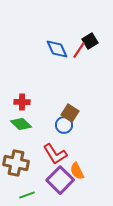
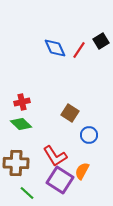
black square: moved 11 px right
blue diamond: moved 2 px left, 1 px up
red cross: rotated 14 degrees counterclockwise
blue circle: moved 25 px right, 10 px down
red L-shape: moved 2 px down
brown cross: rotated 10 degrees counterclockwise
orange semicircle: moved 5 px right; rotated 54 degrees clockwise
purple square: rotated 12 degrees counterclockwise
green line: moved 2 px up; rotated 63 degrees clockwise
